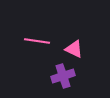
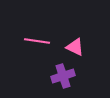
pink triangle: moved 1 px right, 2 px up
